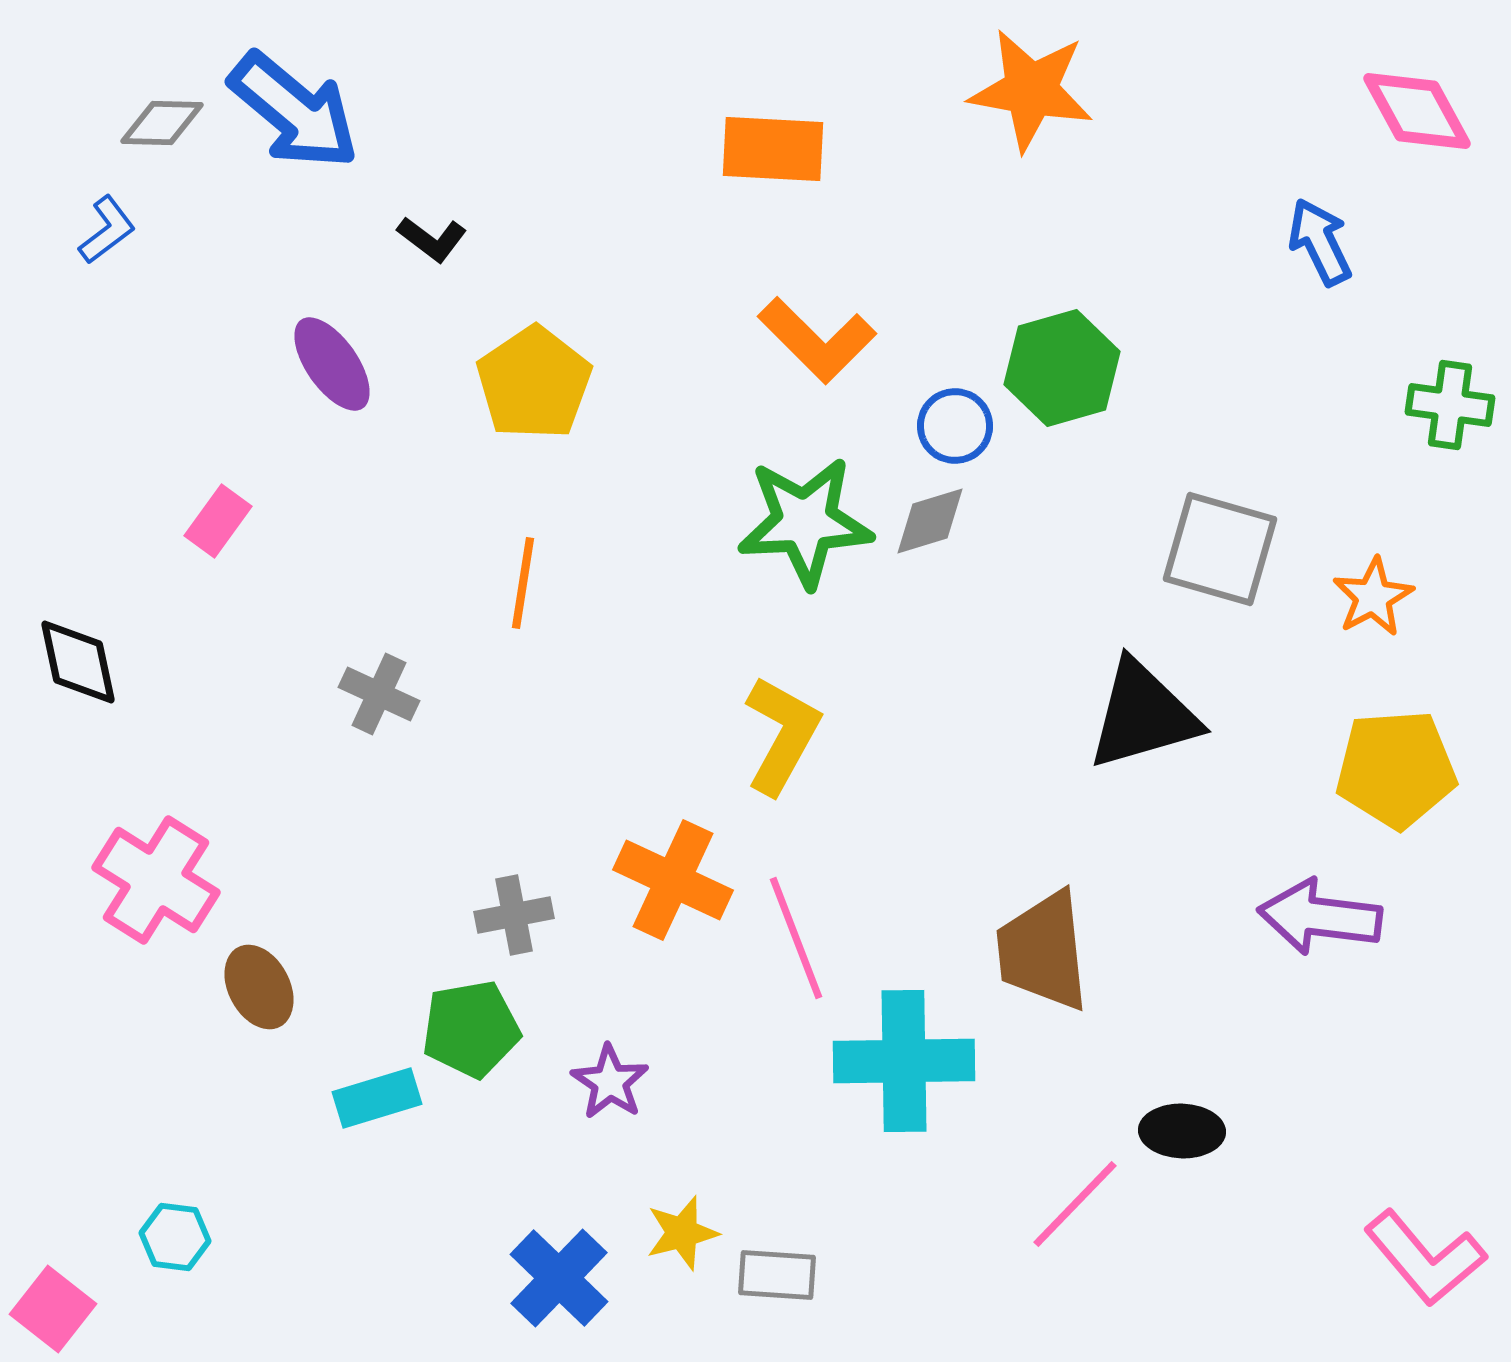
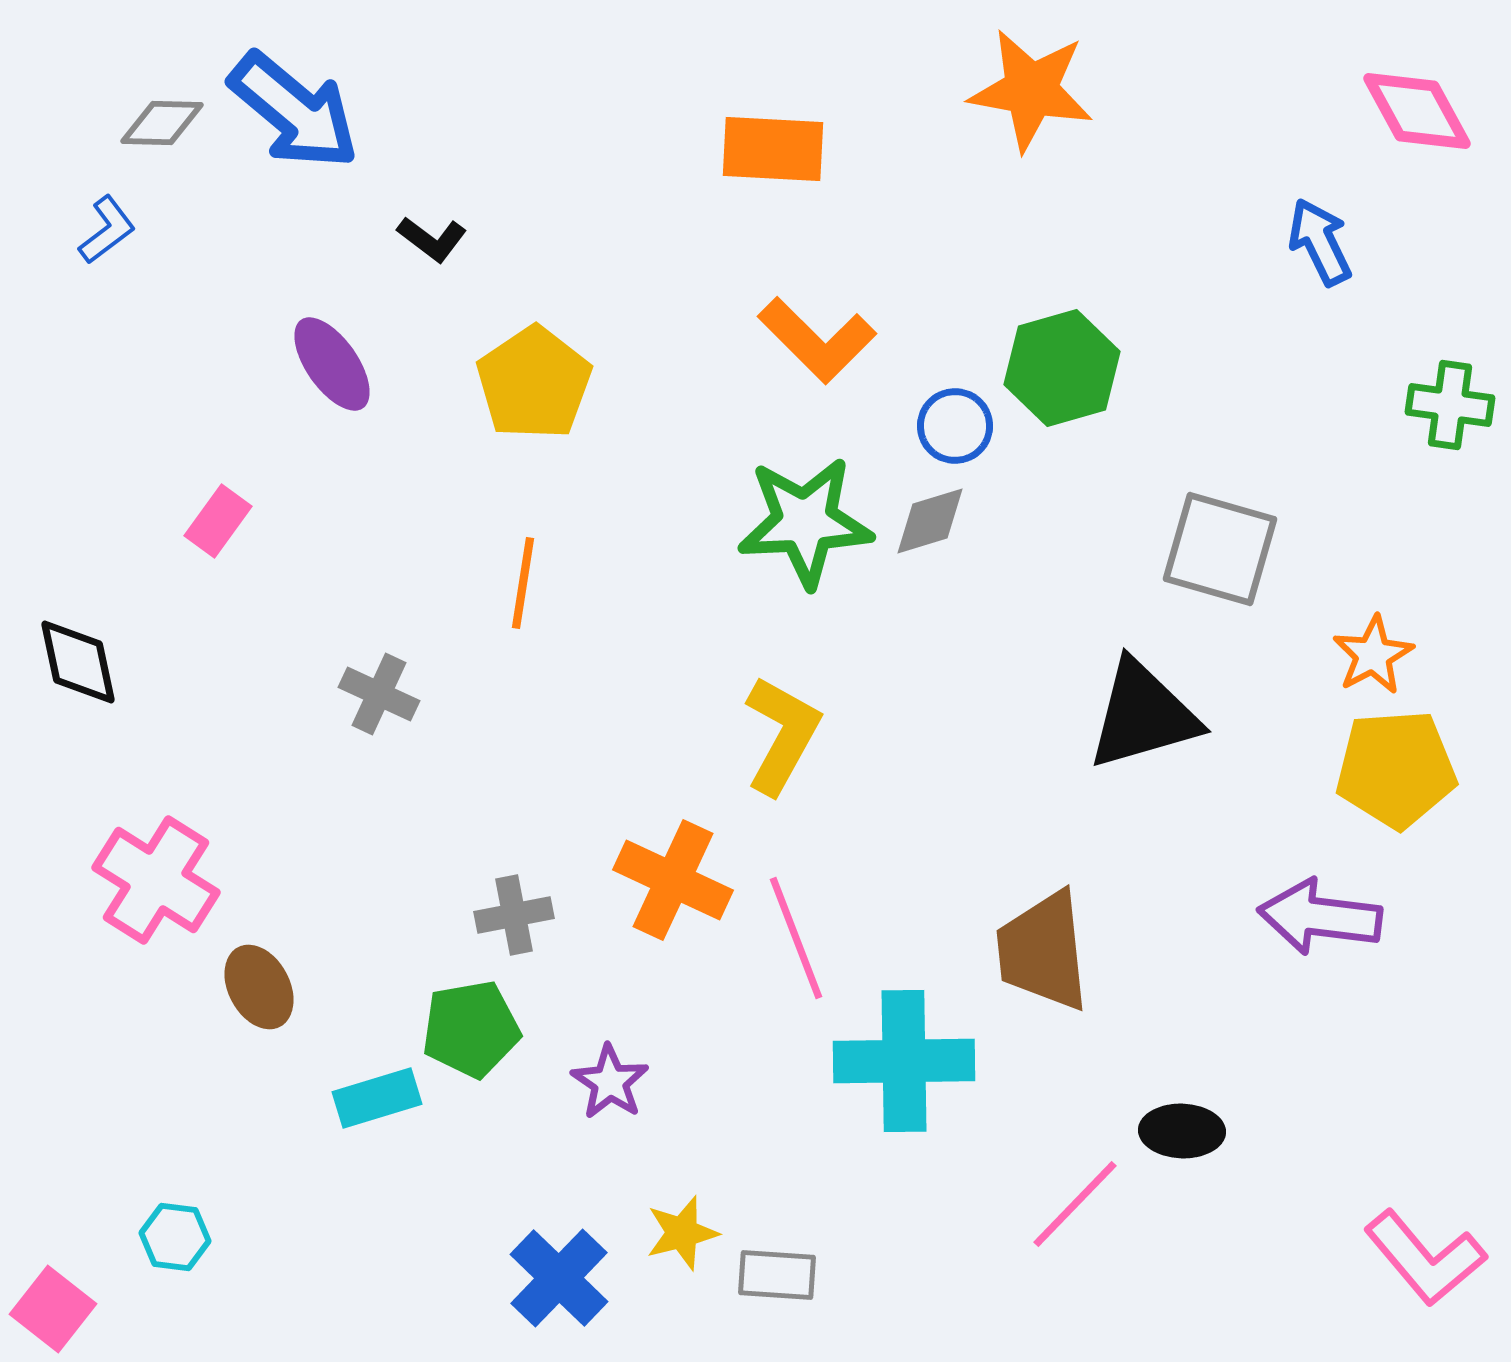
orange star at (1373, 597): moved 58 px down
